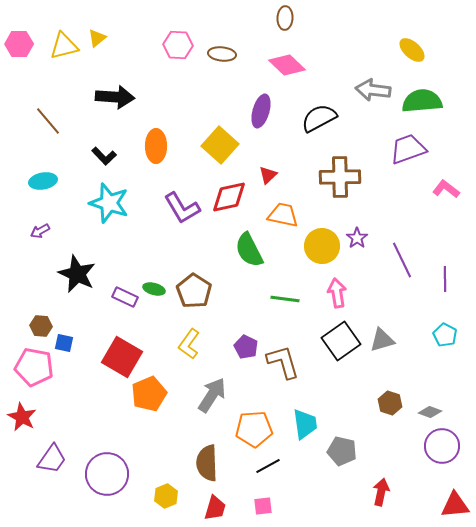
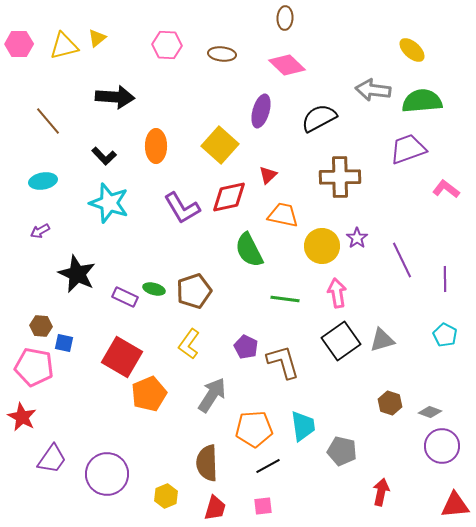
pink hexagon at (178, 45): moved 11 px left
brown pentagon at (194, 291): rotated 20 degrees clockwise
cyan trapezoid at (305, 424): moved 2 px left, 2 px down
